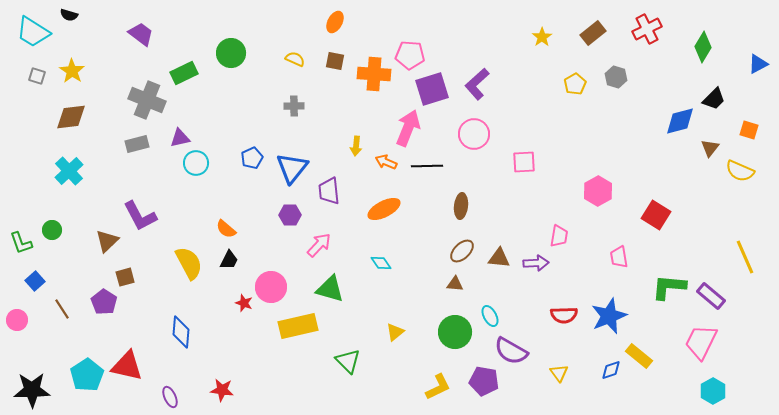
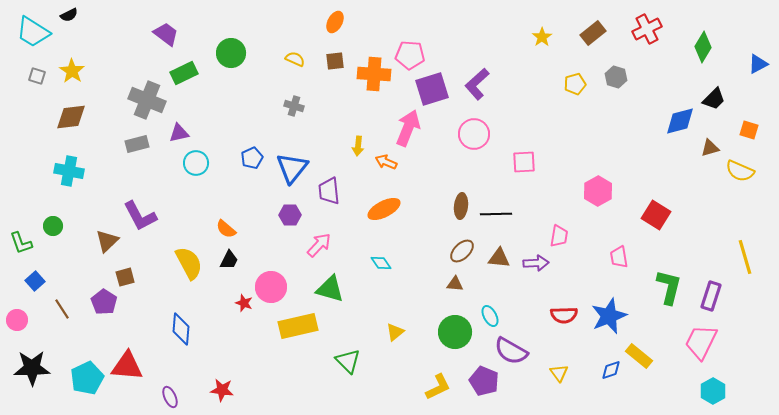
black semicircle at (69, 15): rotated 42 degrees counterclockwise
purple trapezoid at (141, 34): moved 25 px right
brown square at (335, 61): rotated 18 degrees counterclockwise
yellow pentagon at (575, 84): rotated 15 degrees clockwise
gray cross at (294, 106): rotated 18 degrees clockwise
purple triangle at (180, 138): moved 1 px left, 5 px up
yellow arrow at (356, 146): moved 2 px right
brown triangle at (710, 148): rotated 36 degrees clockwise
black line at (427, 166): moved 69 px right, 48 px down
cyan cross at (69, 171): rotated 36 degrees counterclockwise
green circle at (52, 230): moved 1 px right, 4 px up
yellow line at (745, 257): rotated 8 degrees clockwise
green L-shape at (669, 287): rotated 99 degrees clockwise
purple rectangle at (711, 296): rotated 68 degrees clockwise
blue diamond at (181, 332): moved 3 px up
red triangle at (127, 366): rotated 8 degrees counterclockwise
cyan pentagon at (87, 375): moved 3 px down; rotated 8 degrees clockwise
purple pentagon at (484, 381): rotated 12 degrees clockwise
black star at (32, 390): moved 22 px up
